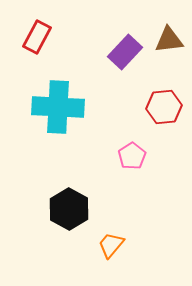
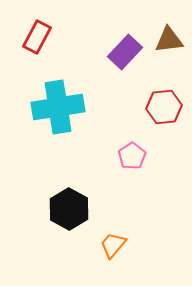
cyan cross: rotated 12 degrees counterclockwise
orange trapezoid: moved 2 px right
